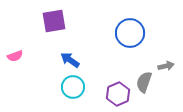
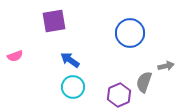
purple hexagon: moved 1 px right, 1 px down
